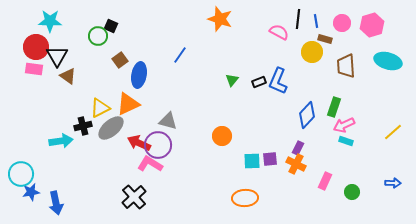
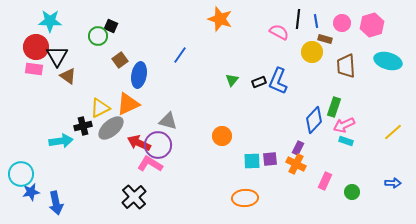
blue diamond at (307, 115): moved 7 px right, 5 px down
